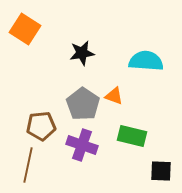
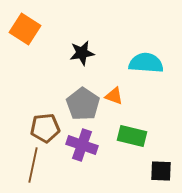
cyan semicircle: moved 2 px down
brown pentagon: moved 4 px right, 2 px down
brown line: moved 5 px right
